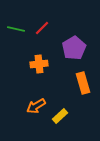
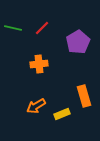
green line: moved 3 px left, 1 px up
purple pentagon: moved 4 px right, 6 px up
orange rectangle: moved 1 px right, 13 px down
yellow rectangle: moved 2 px right, 2 px up; rotated 21 degrees clockwise
